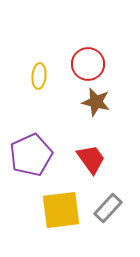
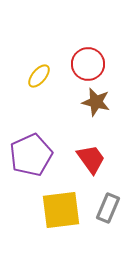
yellow ellipse: rotated 35 degrees clockwise
gray rectangle: rotated 20 degrees counterclockwise
